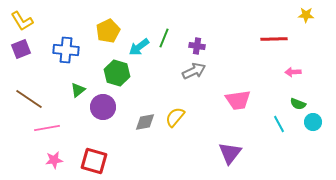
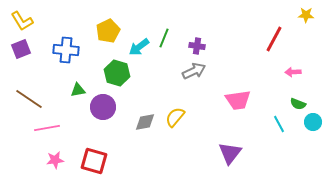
red line: rotated 60 degrees counterclockwise
green triangle: rotated 28 degrees clockwise
pink star: moved 1 px right
